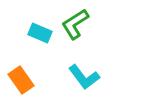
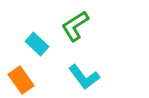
green L-shape: moved 2 px down
cyan rectangle: moved 3 px left, 11 px down; rotated 20 degrees clockwise
